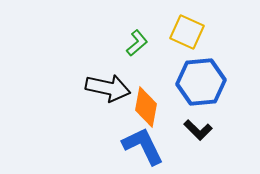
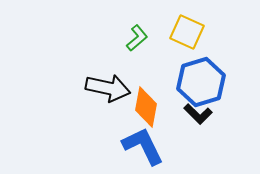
green L-shape: moved 5 px up
blue hexagon: rotated 12 degrees counterclockwise
black L-shape: moved 16 px up
